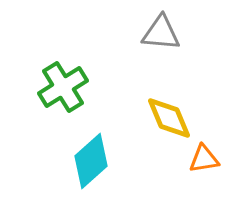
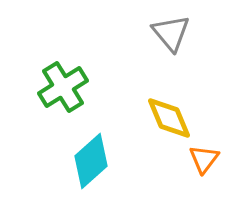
gray triangle: moved 10 px right; rotated 45 degrees clockwise
orange triangle: rotated 44 degrees counterclockwise
